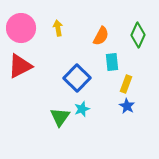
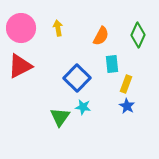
cyan rectangle: moved 2 px down
cyan star: moved 1 px right, 2 px up; rotated 28 degrees clockwise
